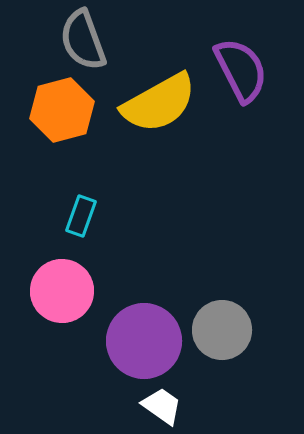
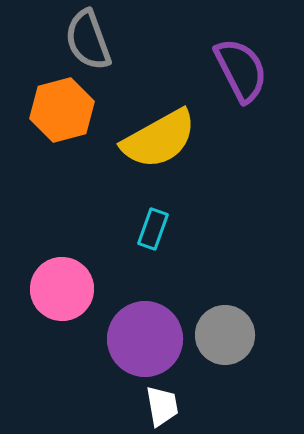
gray semicircle: moved 5 px right
yellow semicircle: moved 36 px down
cyan rectangle: moved 72 px right, 13 px down
pink circle: moved 2 px up
gray circle: moved 3 px right, 5 px down
purple circle: moved 1 px right, 2 px up
white trapezoid: rotated 45 degrees clockwise
